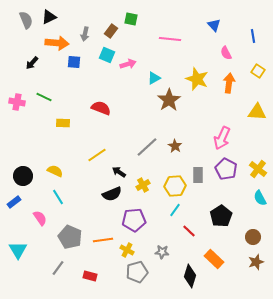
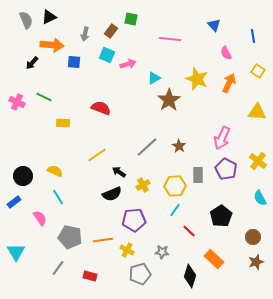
orange arrow at (57, 43): moved 5 px left, 2 px down
orange arrow at (229, 83): rotated 18 degrees clockwise
pink cross at (17, 102): rotated 14 degrees clockwise
brown star at (175, 146): moved 4 px right
yellow cross at (258, 169): moved 8 px up
gray pentagon at (70, 237): rotated 10 degrees counterclockwise
cyan triangle at (18, 250): moved 2 px left, 2 px down
gray pentagon at (137, 272): moved 3 px right, 2 px down
